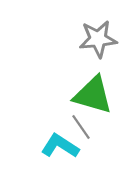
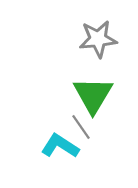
green triangle: rotated 45 degrees clockwise
